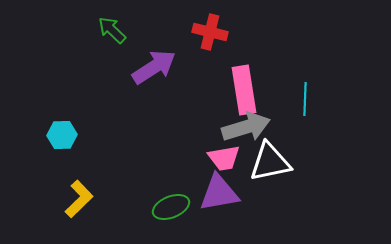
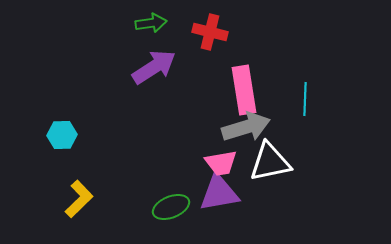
green arrow: moved 39 px right, 7 px up; rotated 128 degrees clockwise
pink trapezoid: moved 3 px left, 5 px down
